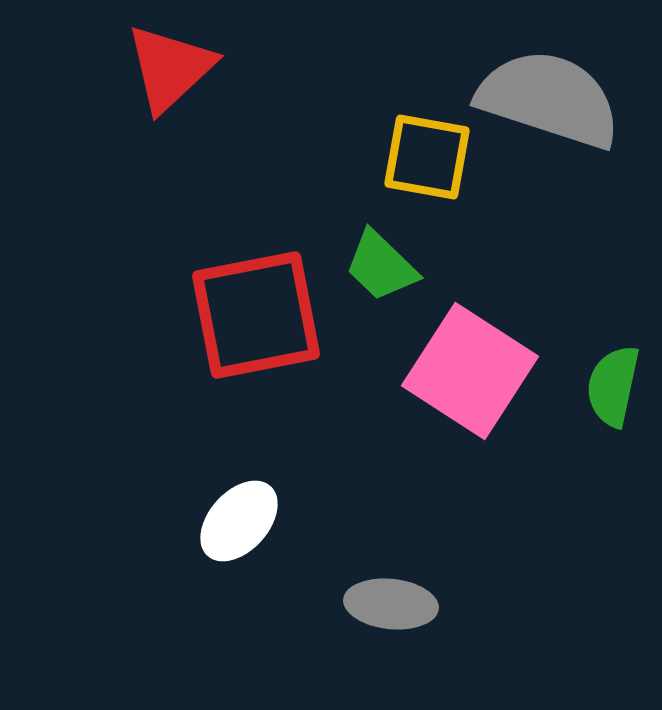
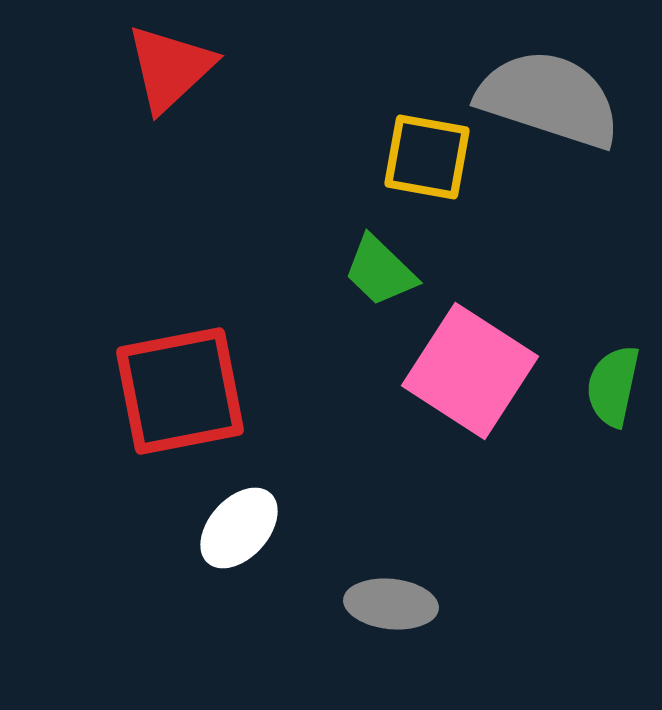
green trapezoid: moved 1 px left, 5 px down
red square: moved 76 px left, 76 px down
white ellipse: moved 7 px down
